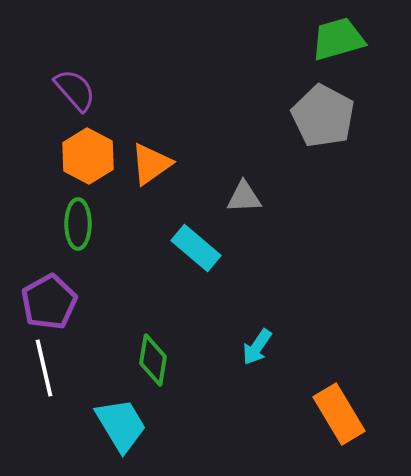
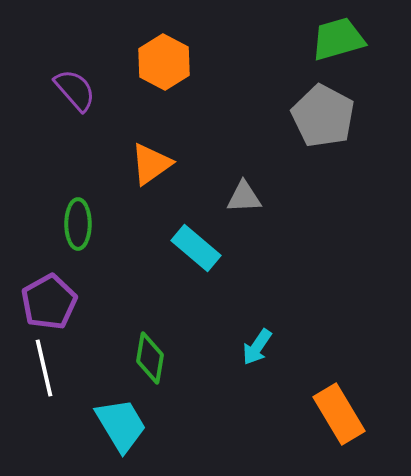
orange hexagon: moved 76 px right, 94 px up
green diamond: moved 3 px left, 2 px up
